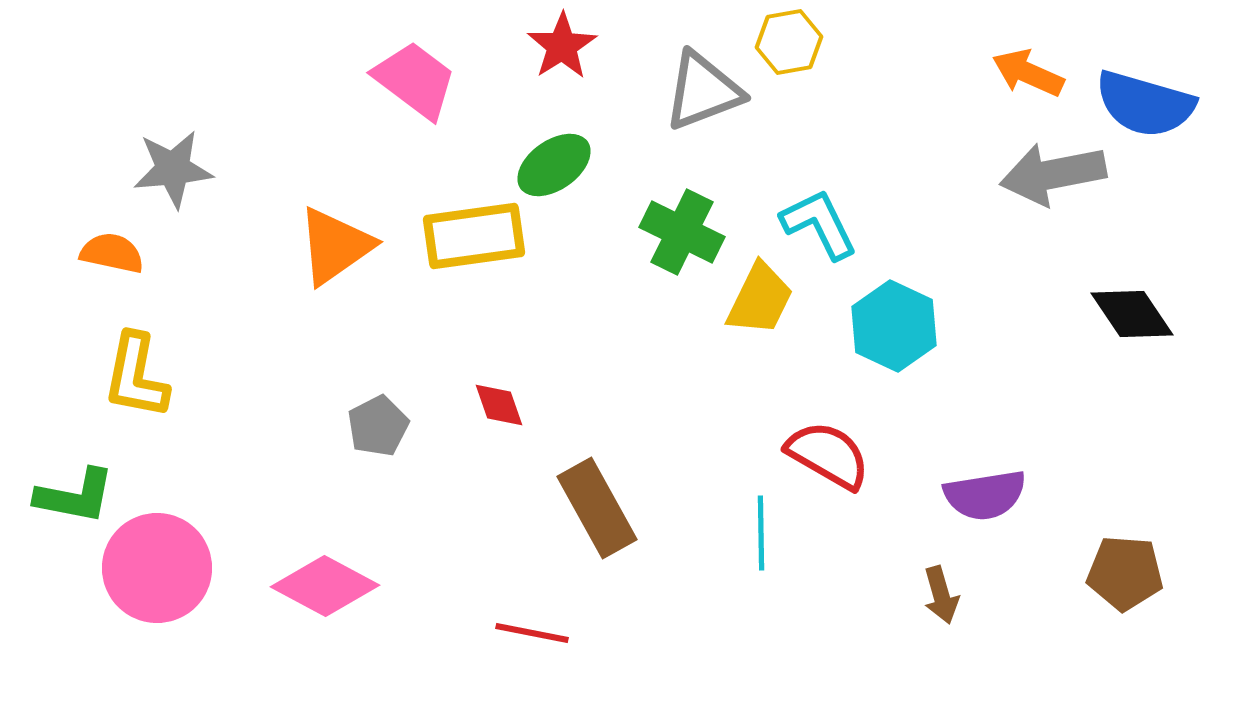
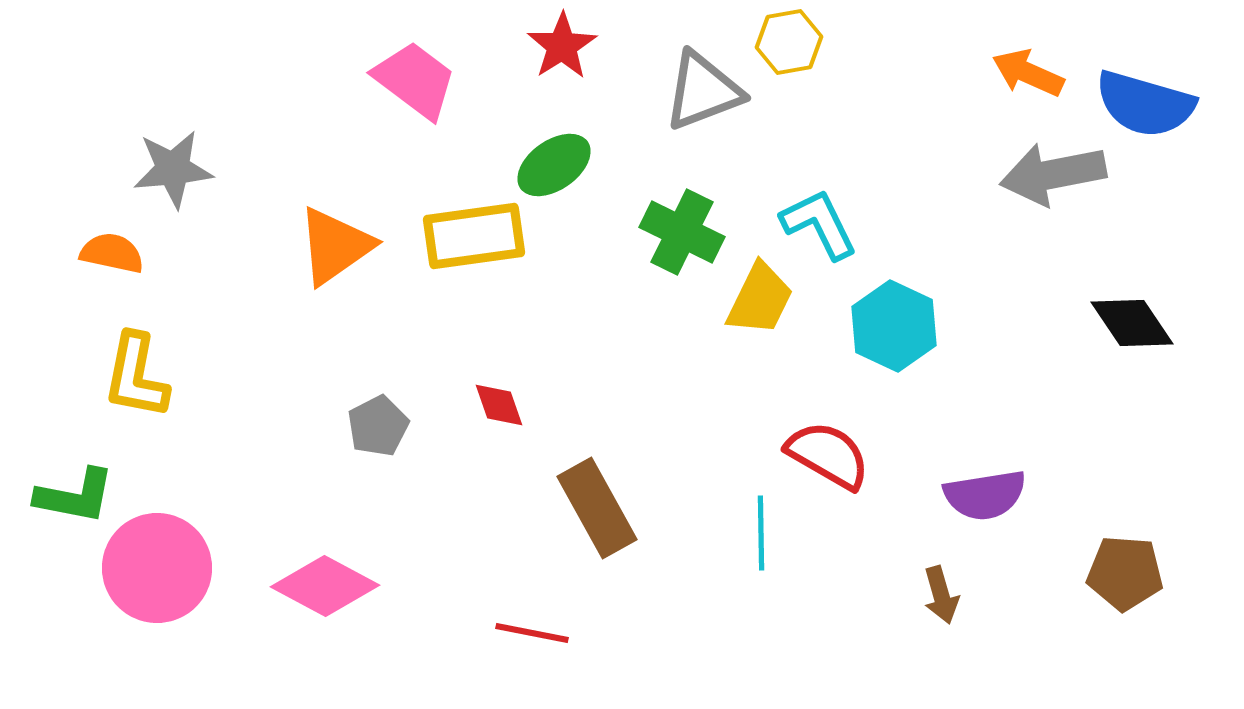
black diamond: moved 9 px down
